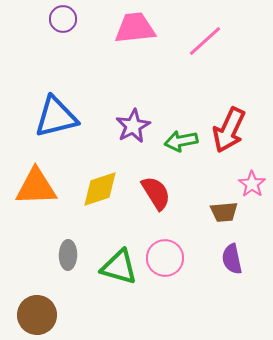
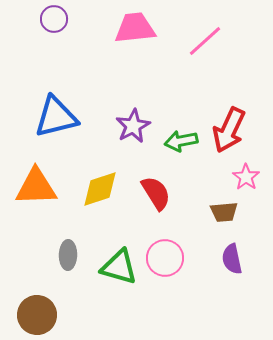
purple circle: moved 9 px left
pink star: moved 6 px left, 7 px up
